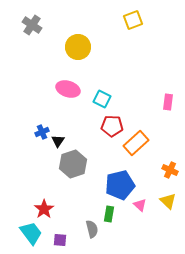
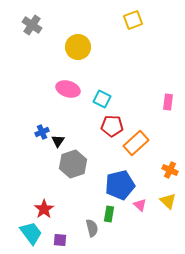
gray semicircle: moved 1 px up
